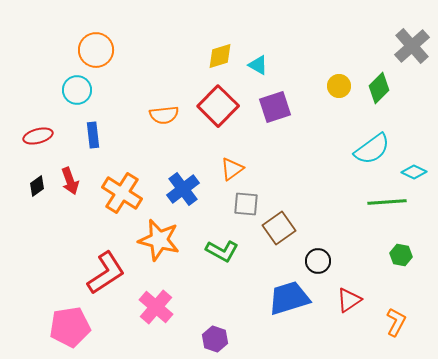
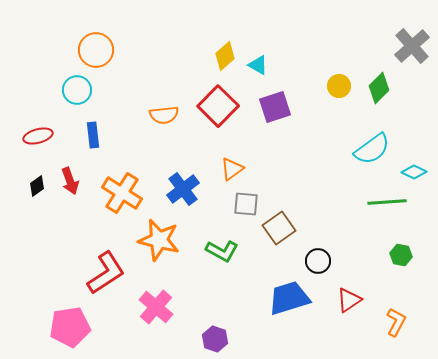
yellow diamond: moved 5 px right; rotated 24 degrees counterclockwise
